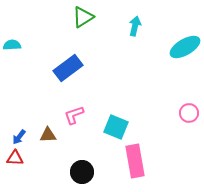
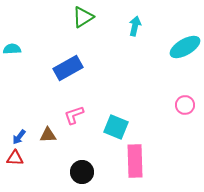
cyan semicircle: moved 4 px down
blue rectangle: rotated 8 degrees clockwise
pink circle: moved 4 px left, 8 px up
pink rectangle: rotated 8 degrees clockwise
